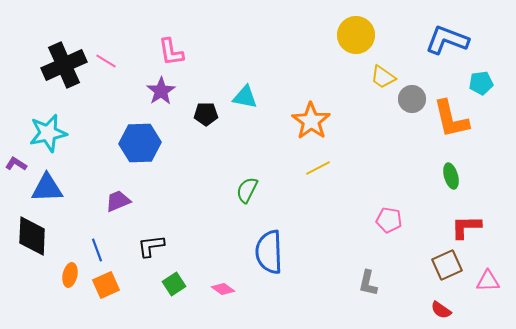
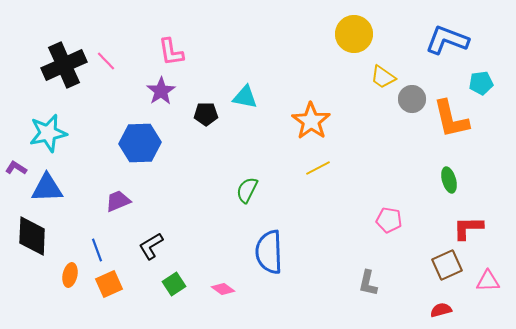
yellow circle: moved 2 px left, 1 px up
pink line: rotated 15 degrees clockwise
purple L-shape: moved 4 px down
green ellipse: moved 2 px left, 4 px down
red L-shape: moved 2 px right, 1 px down
black L-shape: rotated 24 degrees counterclockwise
orange square: moved 3 px right, 1 px up
red semicircle: rotated 130 degrees clockwise
